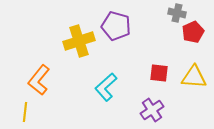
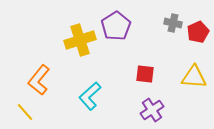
gray cross: moved 4 px left, 10 px down
purple pentagon: rotated 24 degrees clockwise
red pentagon: moved 5 px right
yellow cross: moved 1 px right, 1 px up
red square: moved 14 px left, 1 px down
cyan L-shape: moved 16 px left, 9 px down
yellow line: rotated 48 degrees counterclockwise
